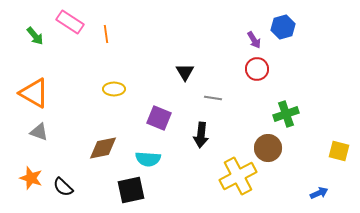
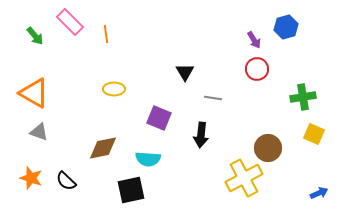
pink rectangle: rotated 12 degrees clockwise
blue hexagon: moved 3 px right
green cross: moved 17 px right, 17 px up; rotated 10 degrees clockwise
yellow square: moved 25 px left, 17 px up; rotated 10 degrees clockwise
yellow cross: moved 6 px right, 2 px down
black semicircle: moved 3 px right, 6 px up
